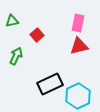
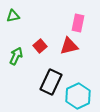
green triangle: moved 1 px right, 5 px up
red square: moved 3 px right, 11 px down
red triangle: moved 10 px left
black rectangle: moved 1 px right, 2 px up; rotated 40 degrees counterclockwise
